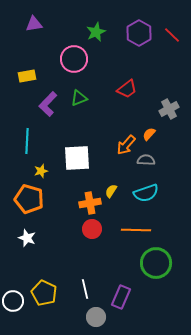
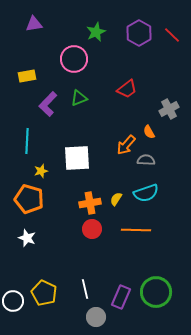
orange semicircle: moved 2 px up; rotated 72 degrees counterclockwise
yellow semicircle: moved 5 px right, 8 px down
green circle: moved 29 px down
